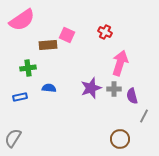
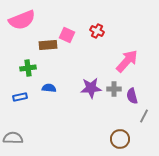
pink semicircle: rotated 12 degrees clockwise
red cross: moved 8 px left, 1 px up
pink arrow: moved 7 px right, 2 px up; rotated 25 degrees clockwise
purple star: rotated 15 degrees clockwise
gray semicircle: rotated 60 degrees clockwise
